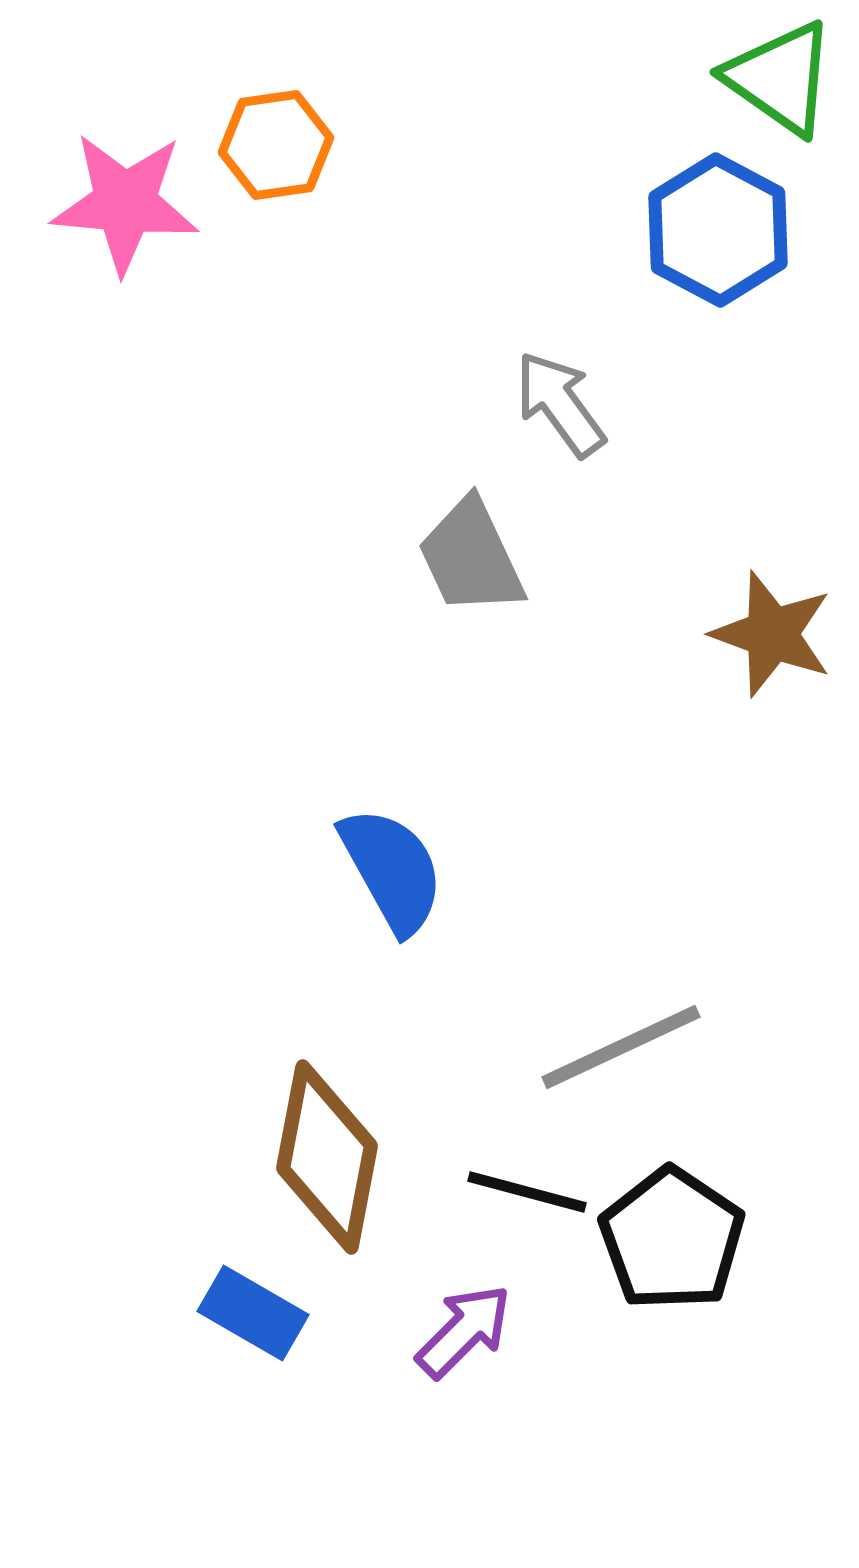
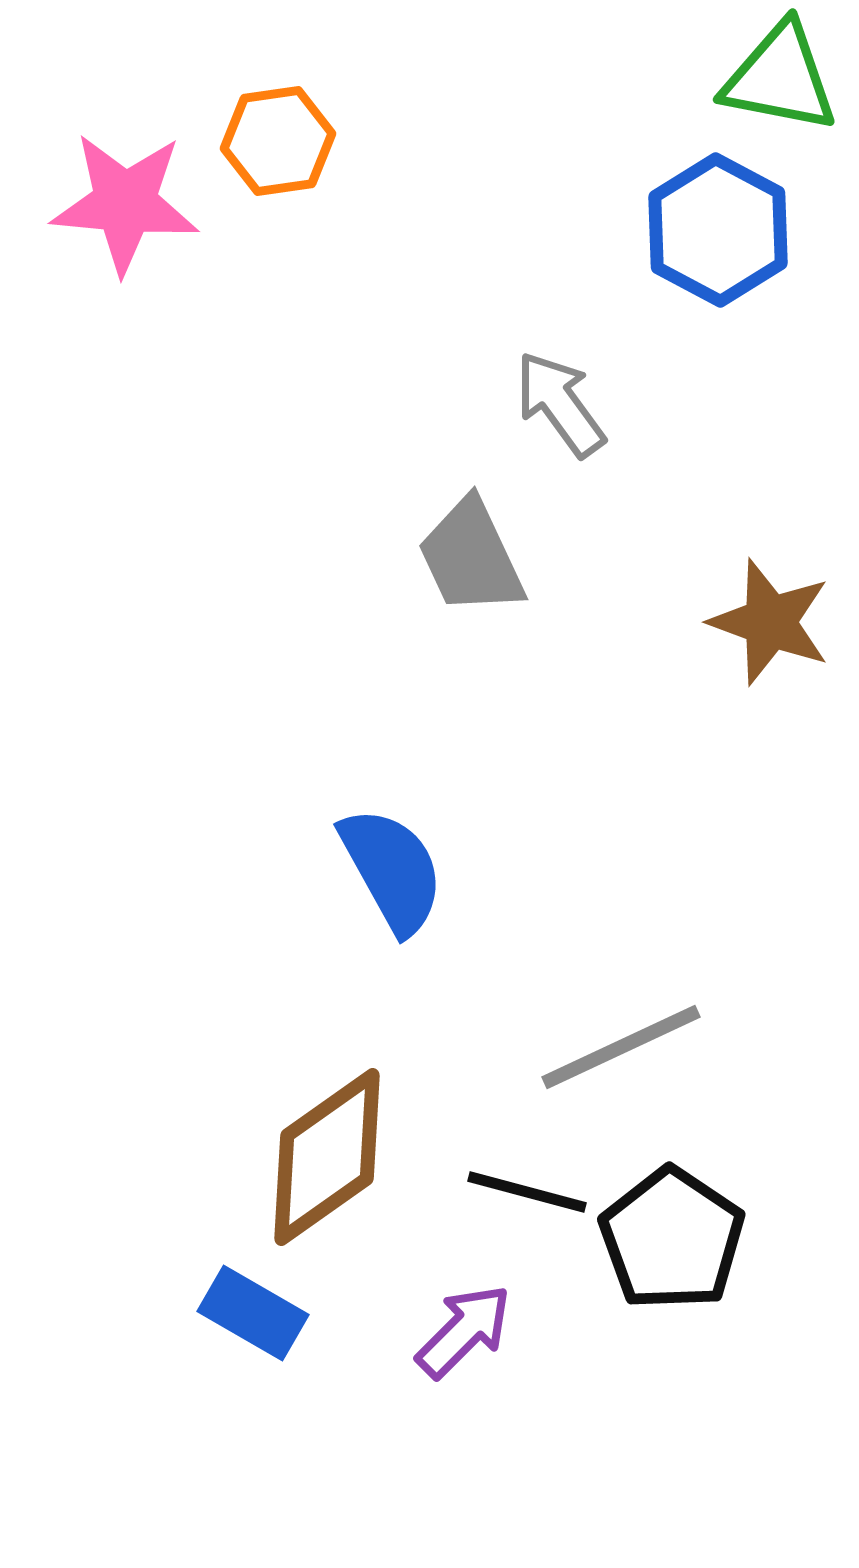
green triangle: rotated 24 degrees counterclockwise
orange hexagon: moved 2 px right, 4 px up
brown star: moved 2 px left, 12 px up
brown diamond: rotated 44 degrees clockwise
